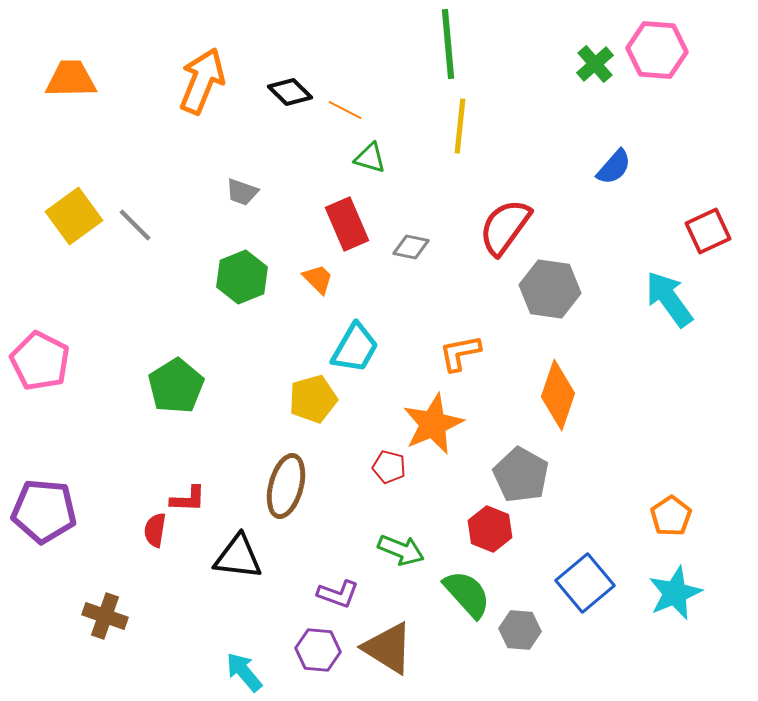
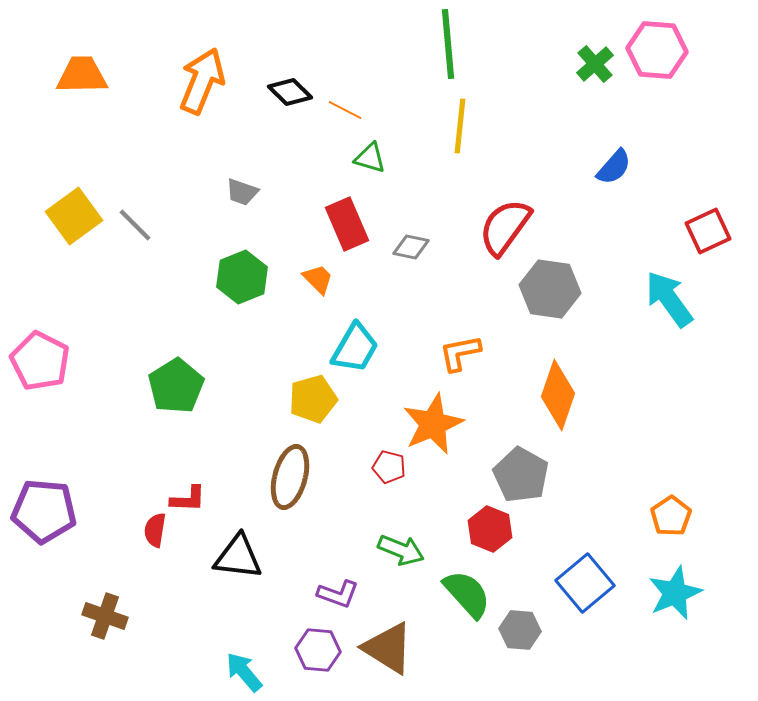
orange trapezoid at (71, 79): moved 11 px right, 4 px up
brown ellipse at (286, 486): moved 4 px right, 9 px up
